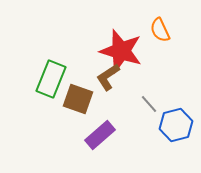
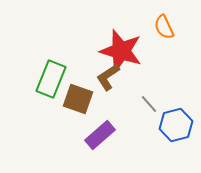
orange semicircle: moved 4 px right, 3 px up
